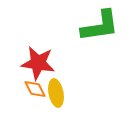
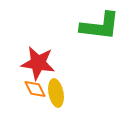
green L-shape: rotated 15 degrees clockwise
